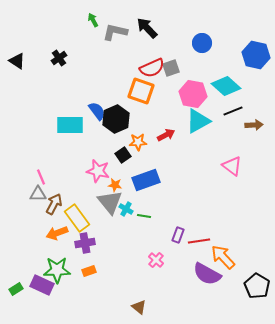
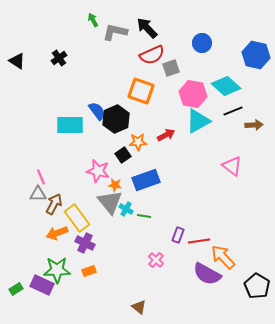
red semicircle at (152, 68): moved 13 px up
purple cross at (85, 243): rotated 36 degrees clockwise
